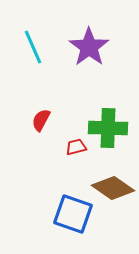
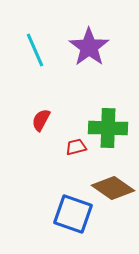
cyan line: moved 2 px right, 3 px down
